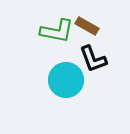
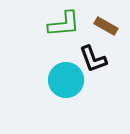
brown rectangle: moved 19 px right
green L-shape: moved 7 px right, 7 px up; rotated 16 degrees counterclockwise
